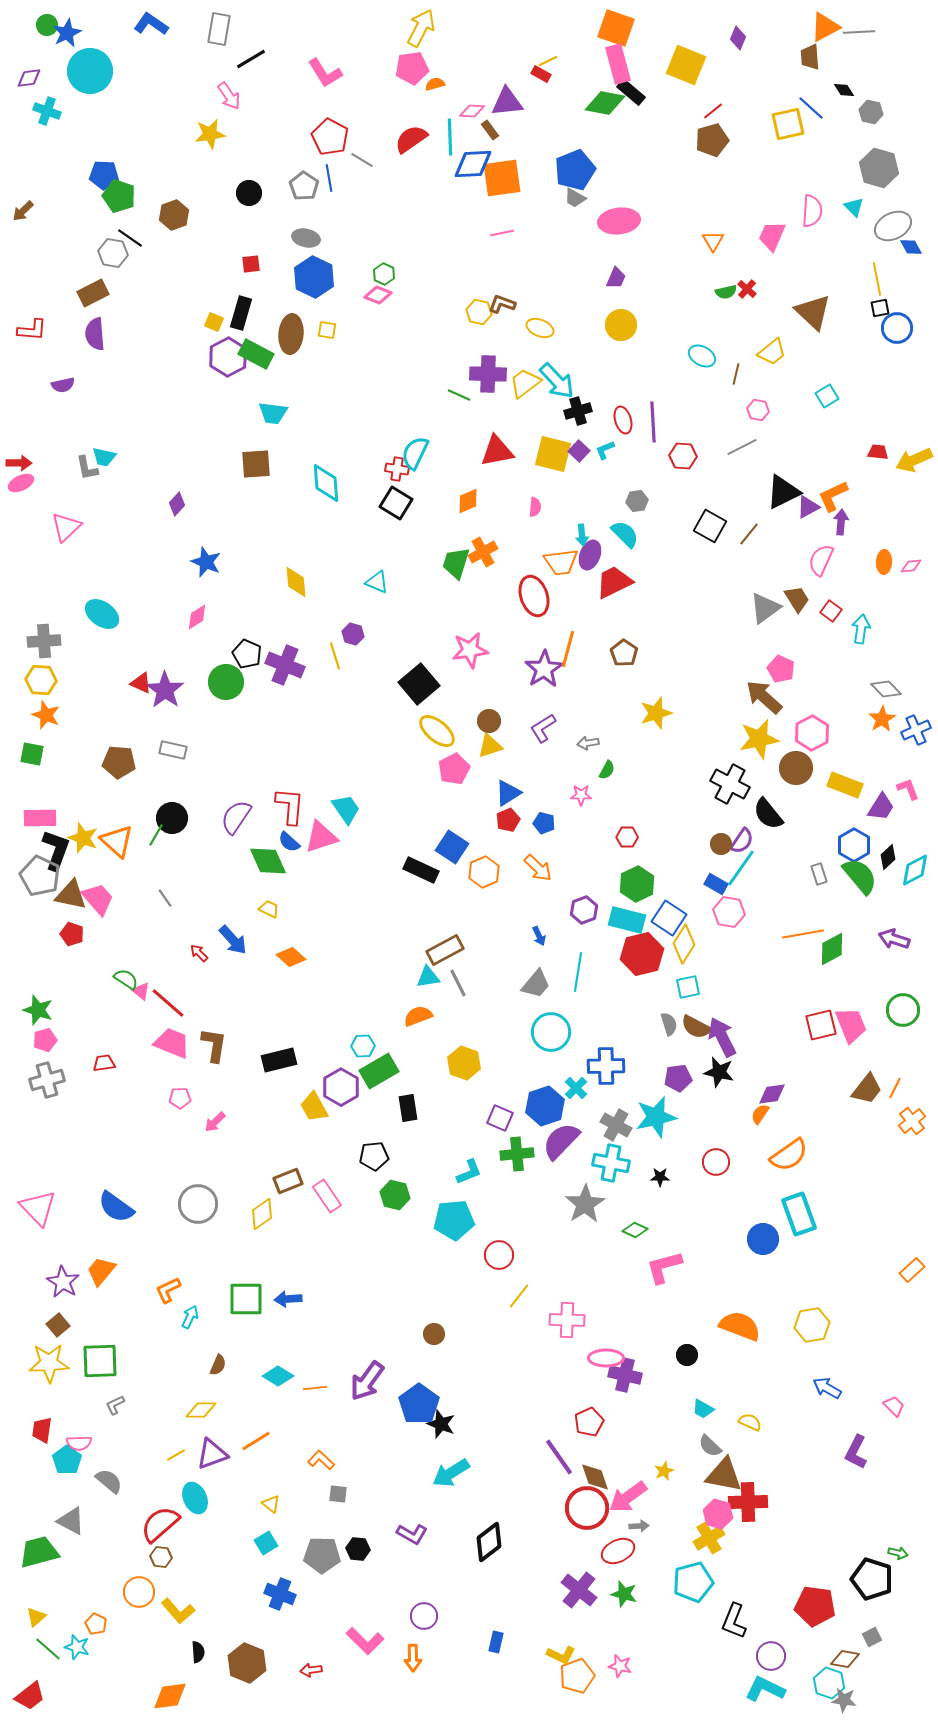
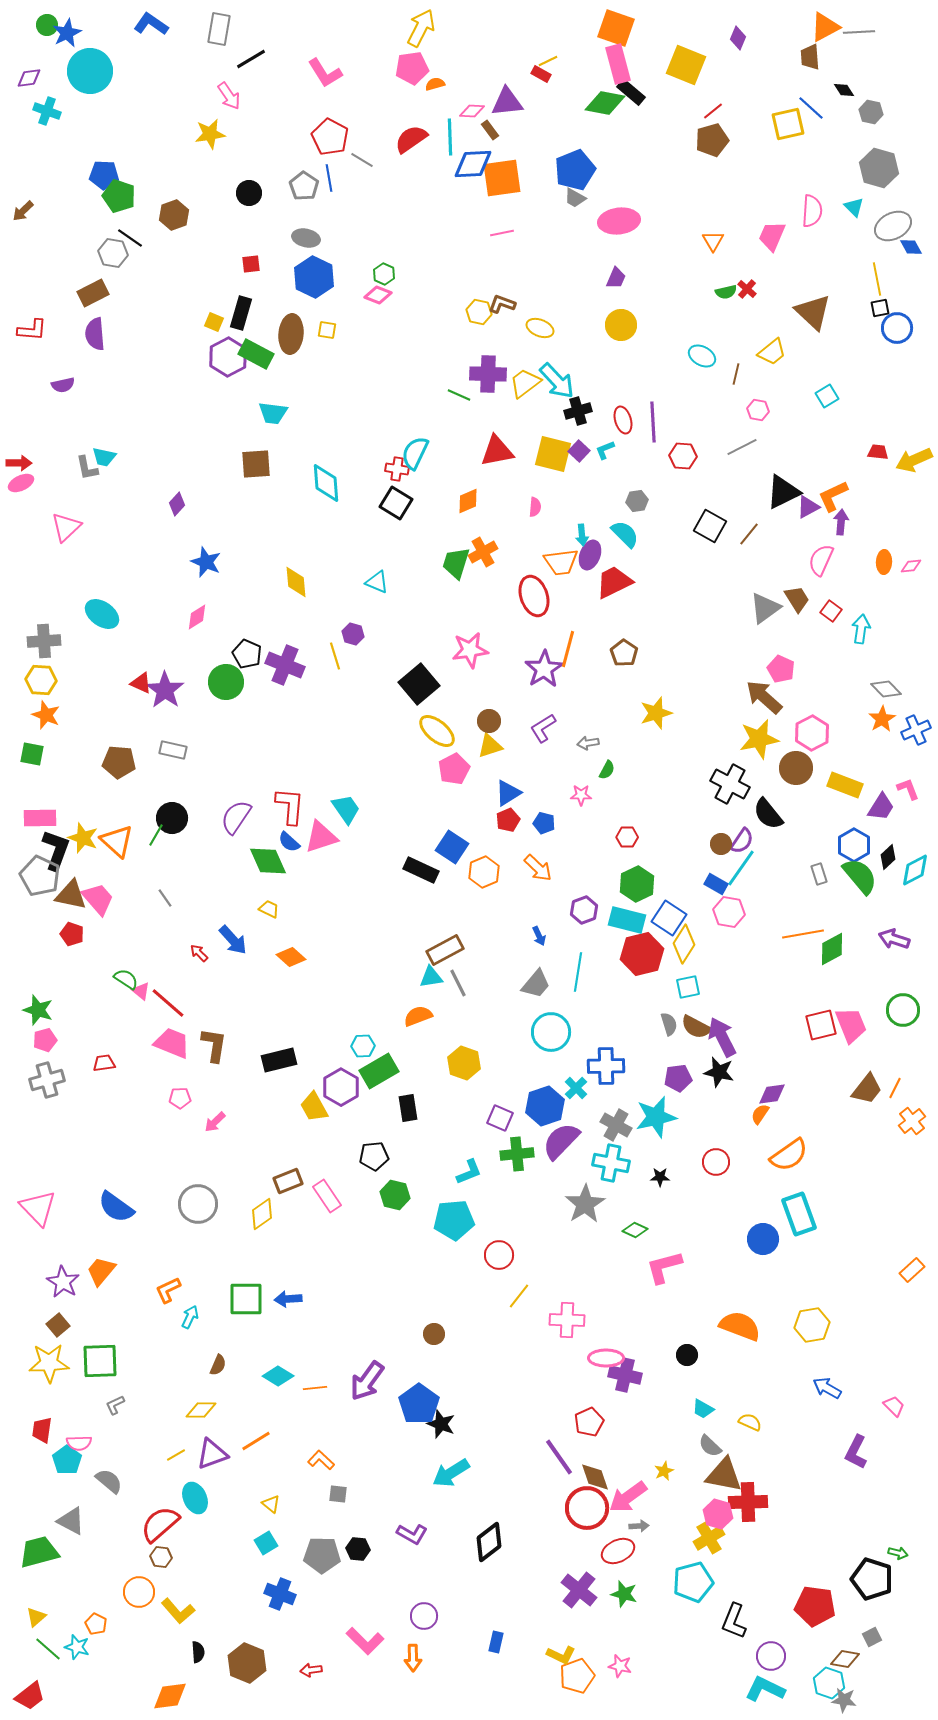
cyan triangle at (428, 977): moved 3 px right
